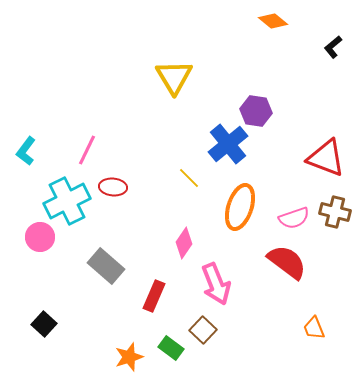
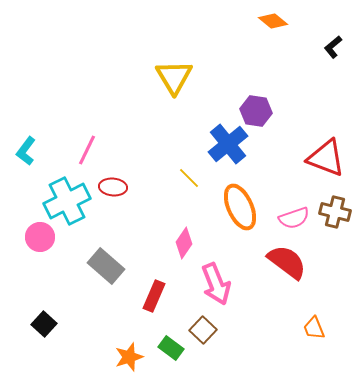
orange ellipse: rotated 42 degrees counterclockwise
